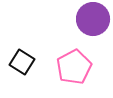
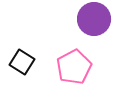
purple circle: moved 1 px right
